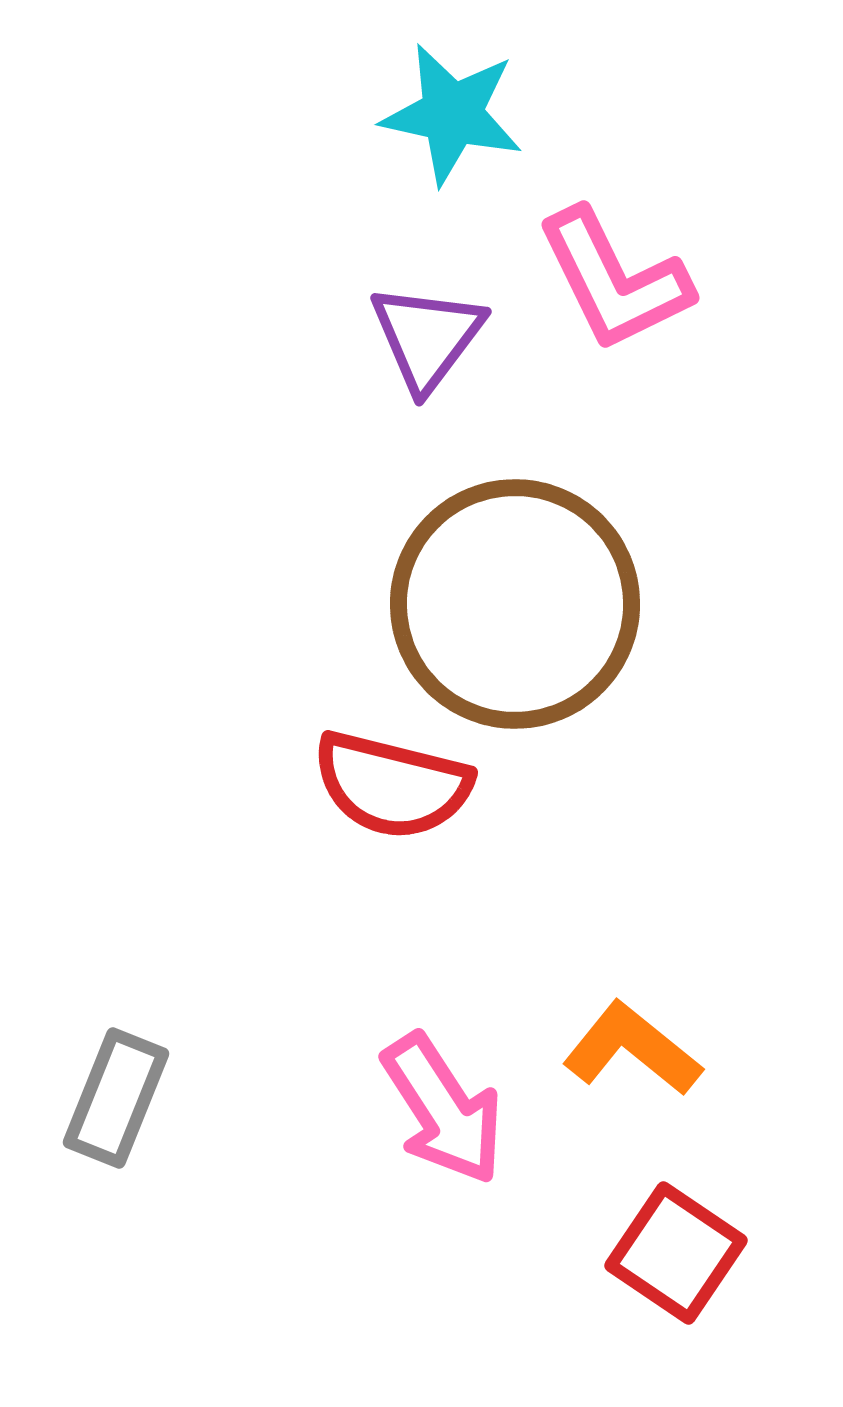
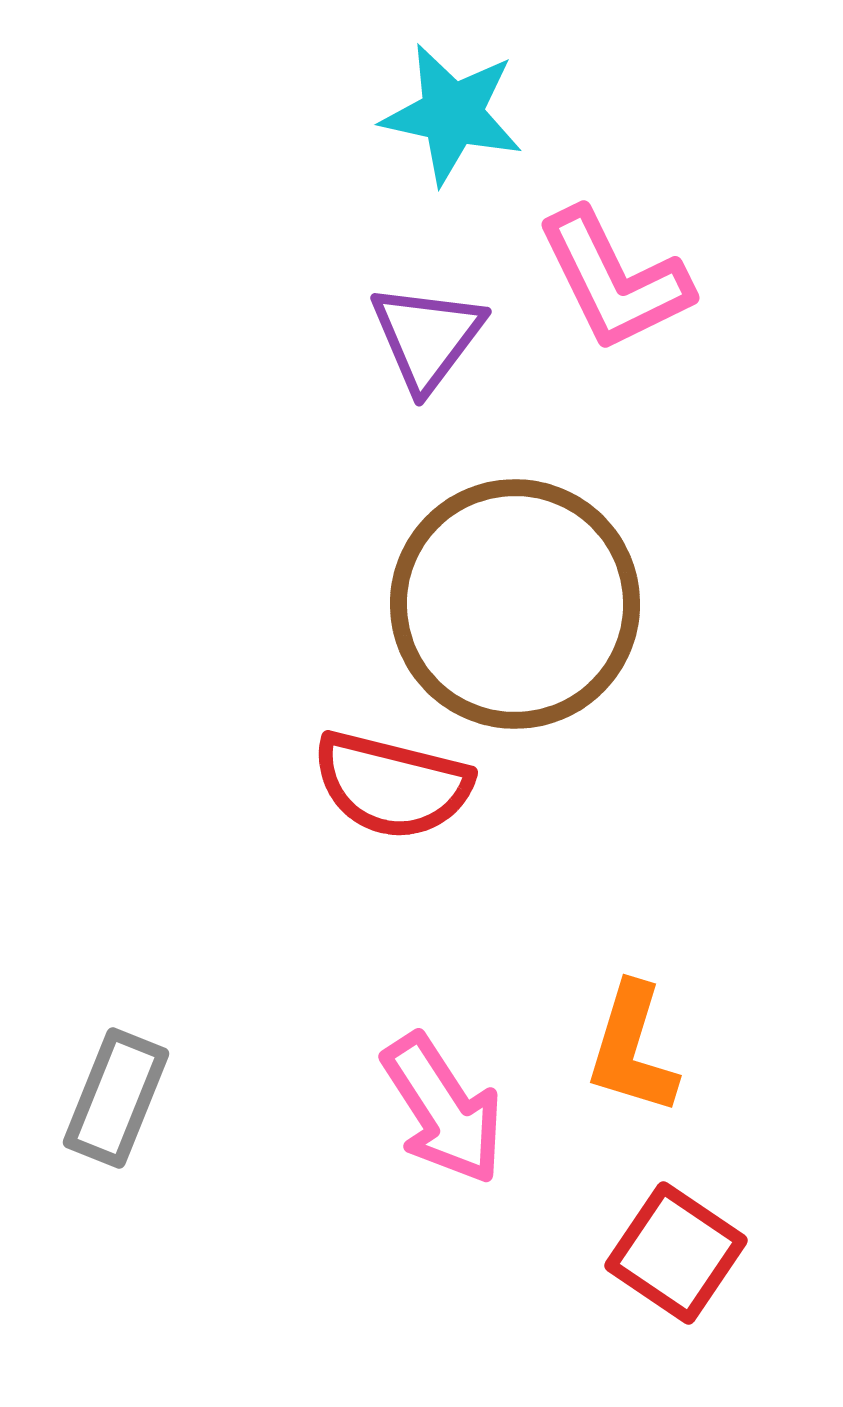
orange L-shape: rotated 112 degrees counterclockwise
